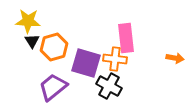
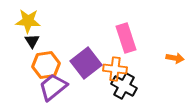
pink rectangle: rotated 12 degrees counterclockwise
orange hexagon: moved 8 px left, 18 px down; rotated 8 degrees clockwise
orange cross: moved 10 px down
purple square: rotated 36 degrees clockwise
black cross: moved 15 px right
